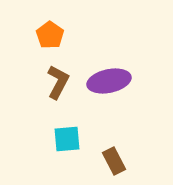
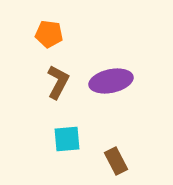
orange pentagon: moved 1 px left, 1 px up; rotated 28 degrees counterclockwise
purple ellipse: moved 2 px right
brown rectangle: moved 2 px right
